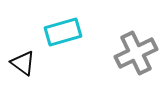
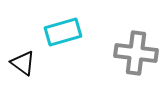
gray cross: rotated 33 degrees clockwise
